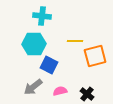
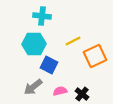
yellow line: moved 2 px left; rotated 28 degrees counterclockwise
orange square: rotated 10 degrees counterclockwise
black cross: moved 5 px left
